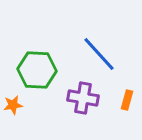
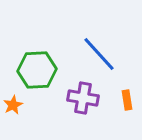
green hexagon: rotated 6 degrees counterclockwise
orange rectangle: rotated 24 degrees counterclockwise
orange star: rotated 18 degrees counterclockwise
